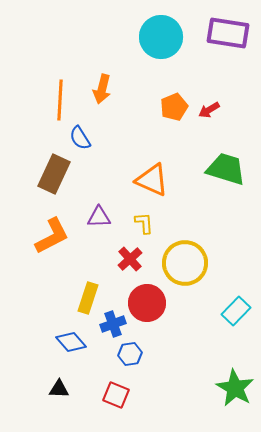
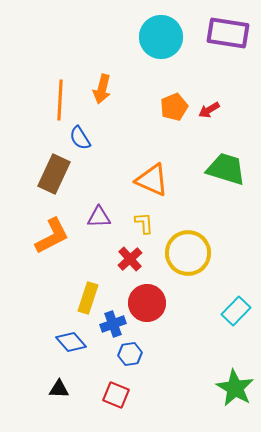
yellow circle: moved 3 px right, 10 px up
